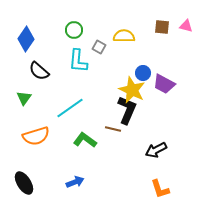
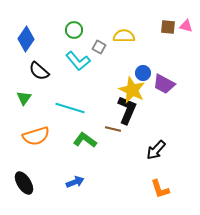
brown square: moved 6 px right
cyan L-shape: rotated 45 degrees counterclockwise
cyan line: rotated 52 degrees clockwise
black arrow: rotated 20 degrees counterclockwise
